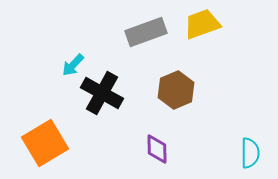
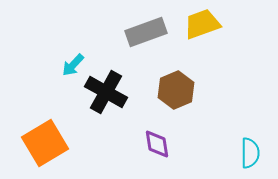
black cross: moved 4 px right, 1 px up
purple diamond: moved 5 px up; rotated 8 degrees counterclockwise
